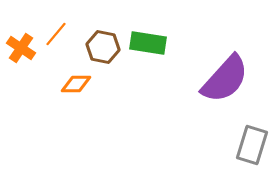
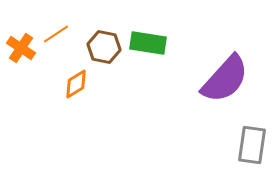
orange line: rotated 16 degrees clockwise
brown hexagon: moved 1 px right
orange diamond: rotated 32 degrees counterclockwise
gray rectangle: rotated 9 degrees counterclockwise
